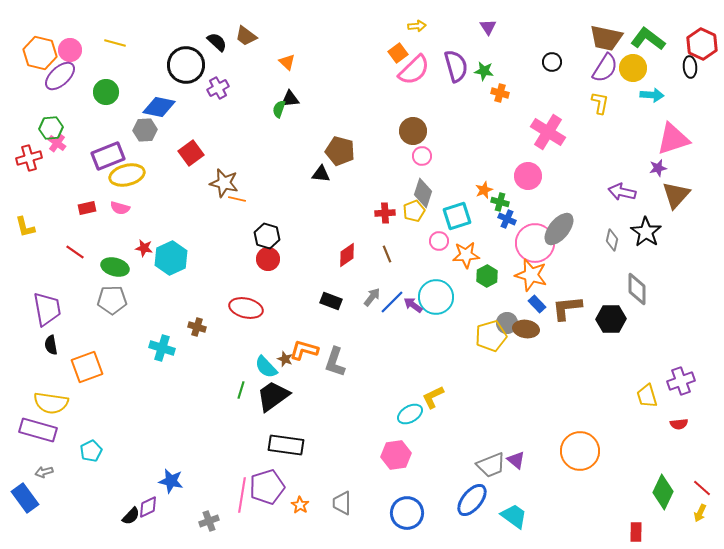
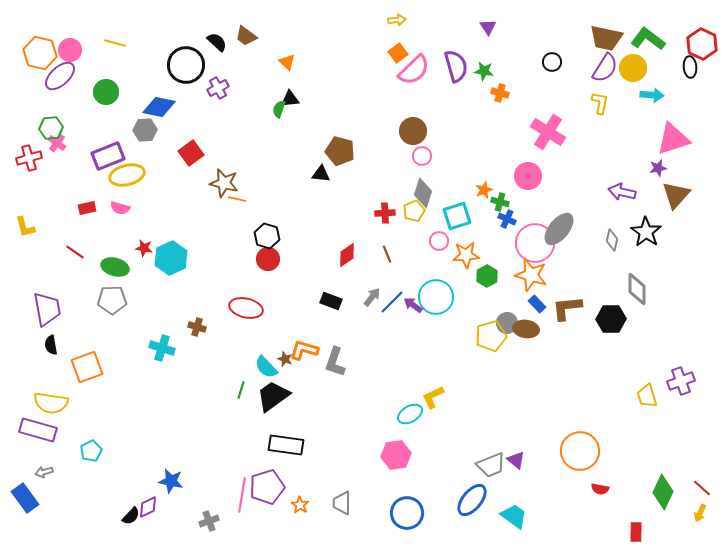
yellow arrow at (417, 26): moved 20 px left, 6 px up
red semicircle at (679, 424): moved 79 px left, 65 px down; rotated 18 degrees clockwise
